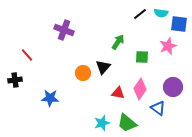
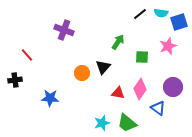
blue square: moved 2 px up; rotated 24 degrees counterclockwise
orange circle: moved 1 px left
